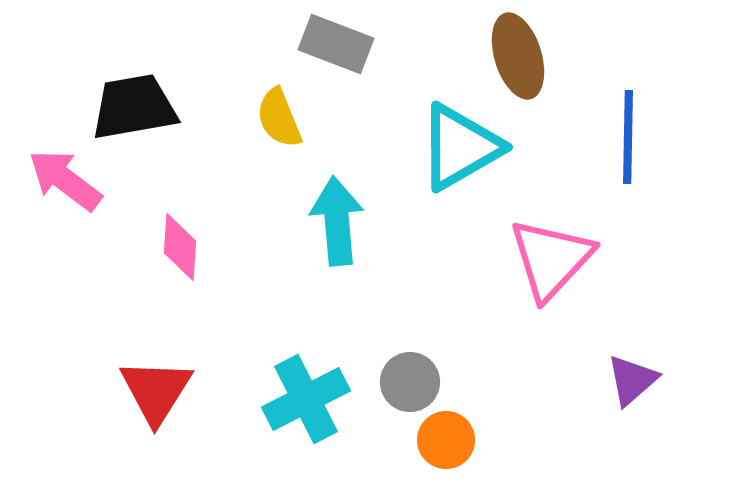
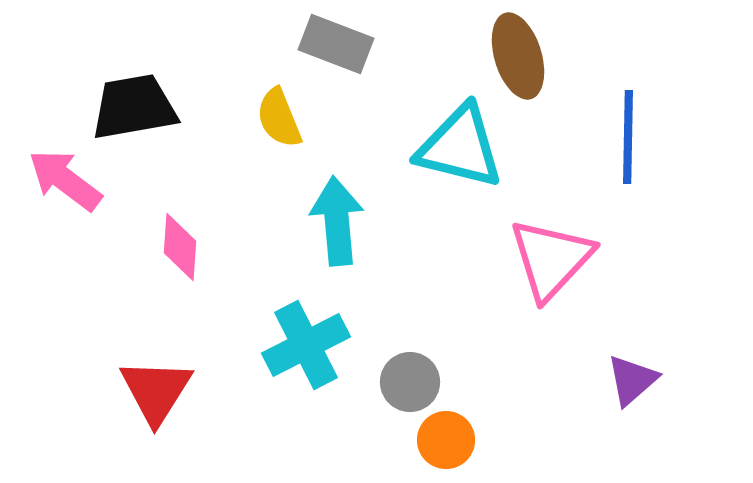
cyan triangle: rotated 44 degrees clockwise
cyan cross: moved 54 px up
